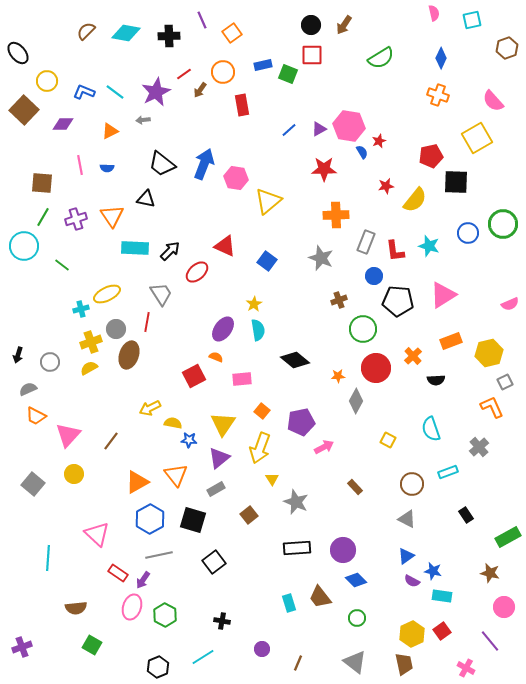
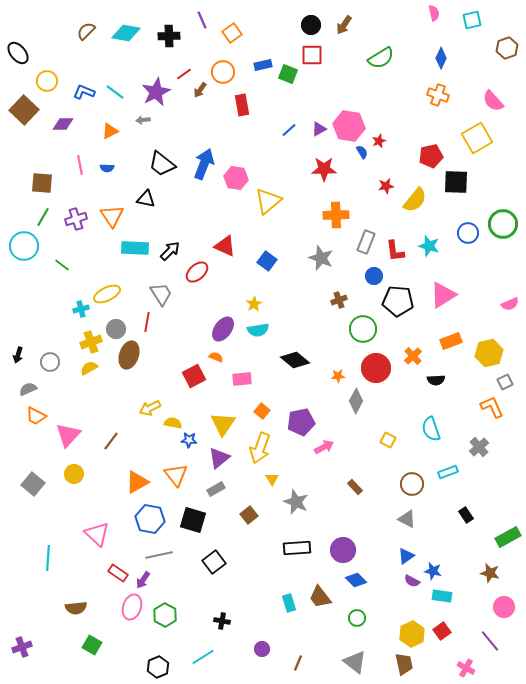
cyan semicircle at (258, 330): rotated 90 degrees clockwise
blue hexagon at (150, 519): rotated 20 degrees counterclockwise
